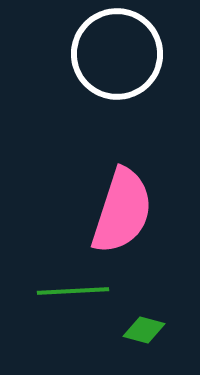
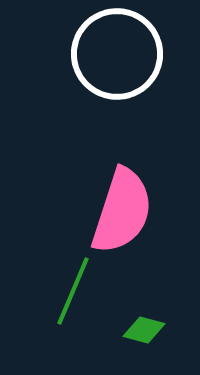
green line: rotated 64 degrees counterclockwise
